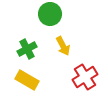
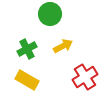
yellow arrow: rotated 90 degrees counterclockwise
